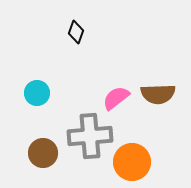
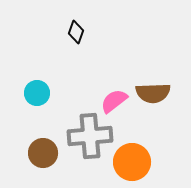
brown semicircle: moved 5 px left, 1 px up
pink semicircle: moved 2 px left, 3 px down
